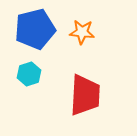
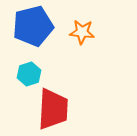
blue pentagon: moved 2 px left, 3 px up
red trapezoid: moved 32 px left, 14 px down
